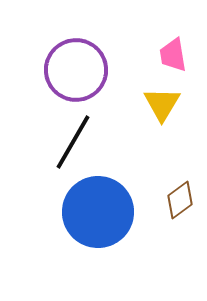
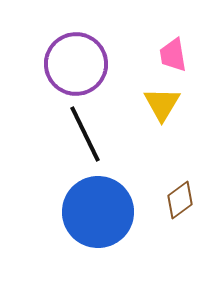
purple circle: moved 6 px up
black line: moved 12 px right, 8 px up; rotated 56 degrees counterclockwise
